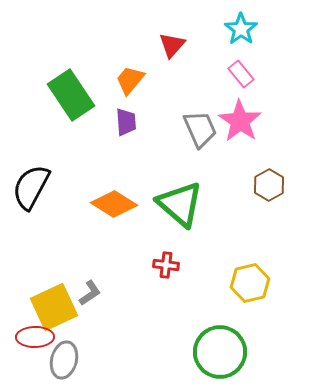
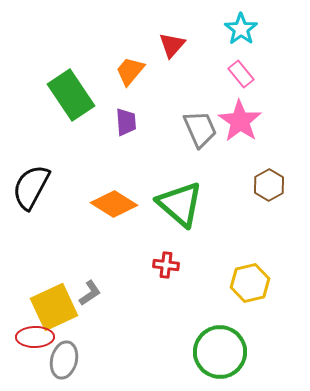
orange trapezoid: moved 9 px up
